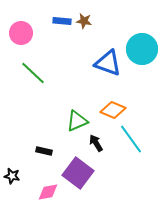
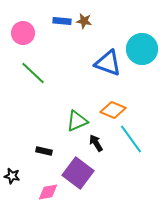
pink circle: moved 2 px right
